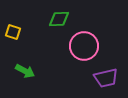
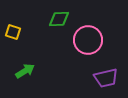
pink circle: moved 4 px right, 6 px up
green arrow: rotated 60 degrees counterclockwise
